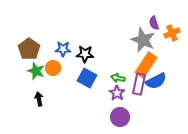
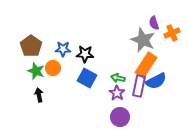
brown pentagon: moved 2 px right, 3 px up
purple rectangle: moved 2 px down
black arrow: moved 4 px up
